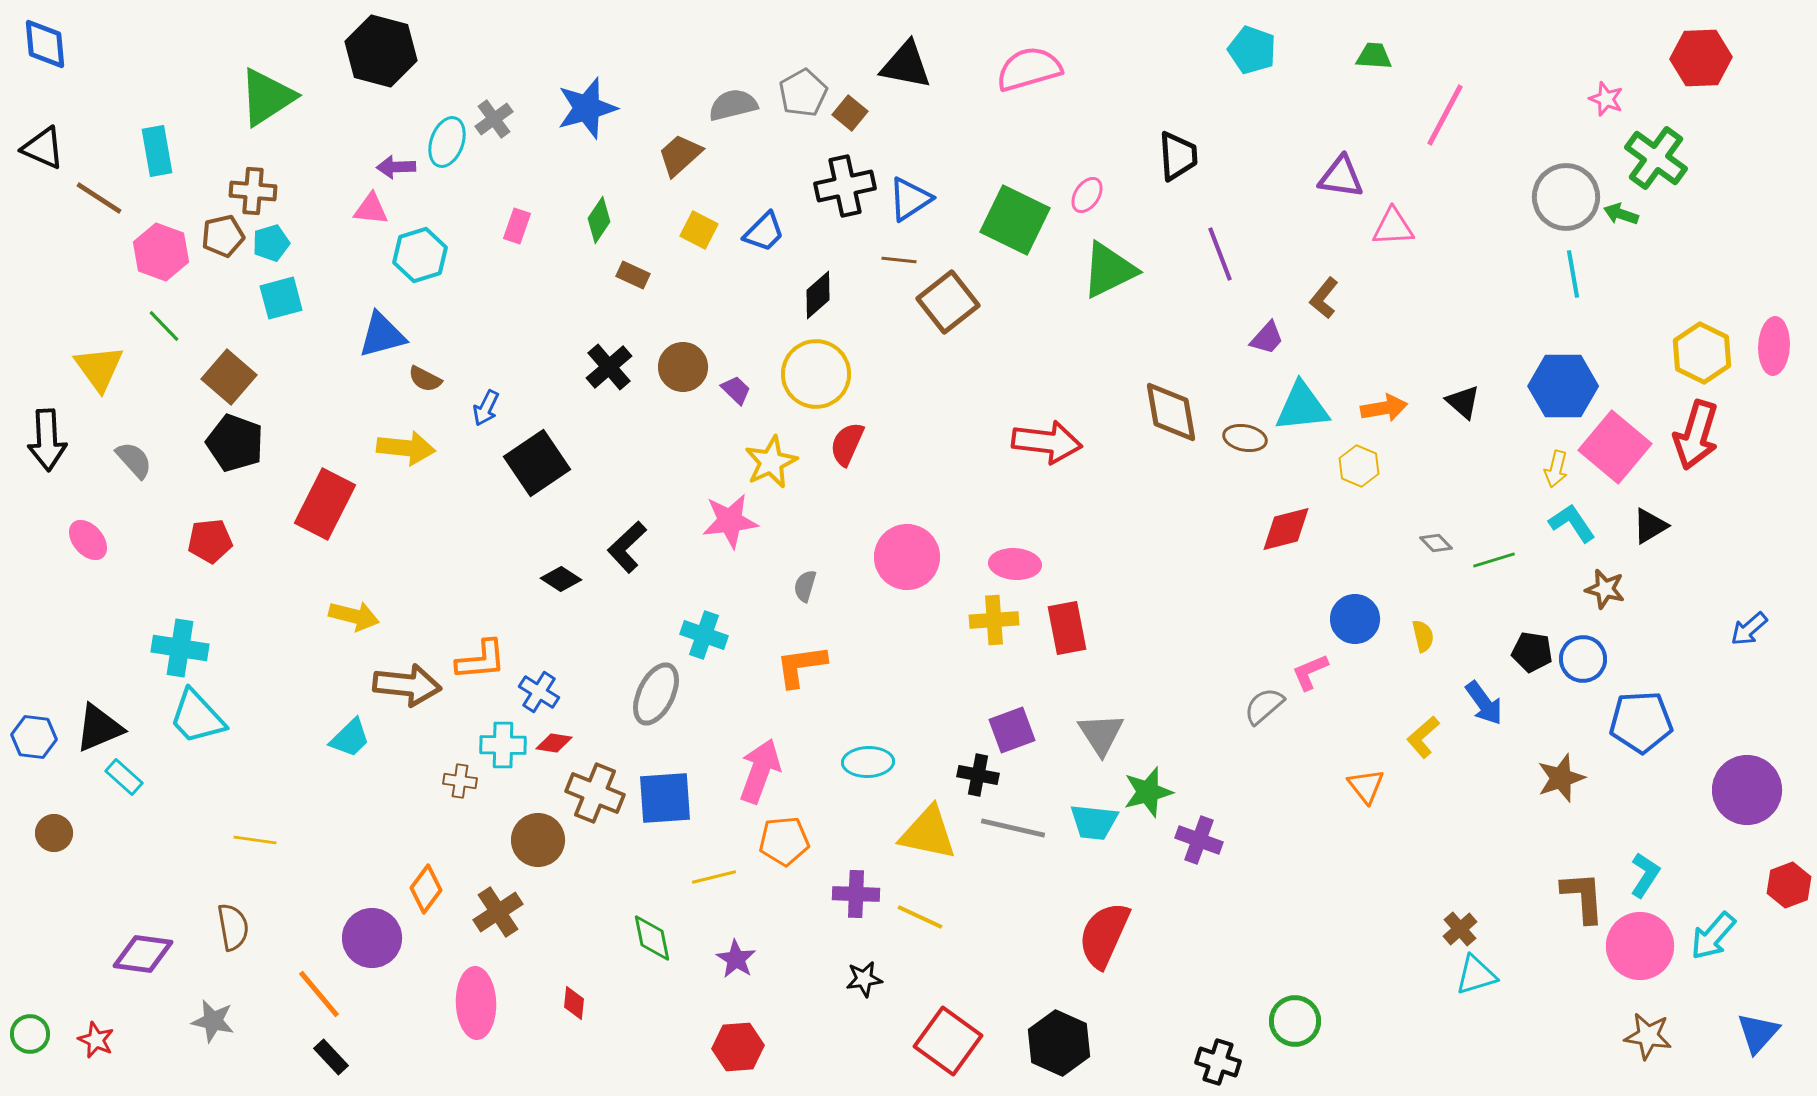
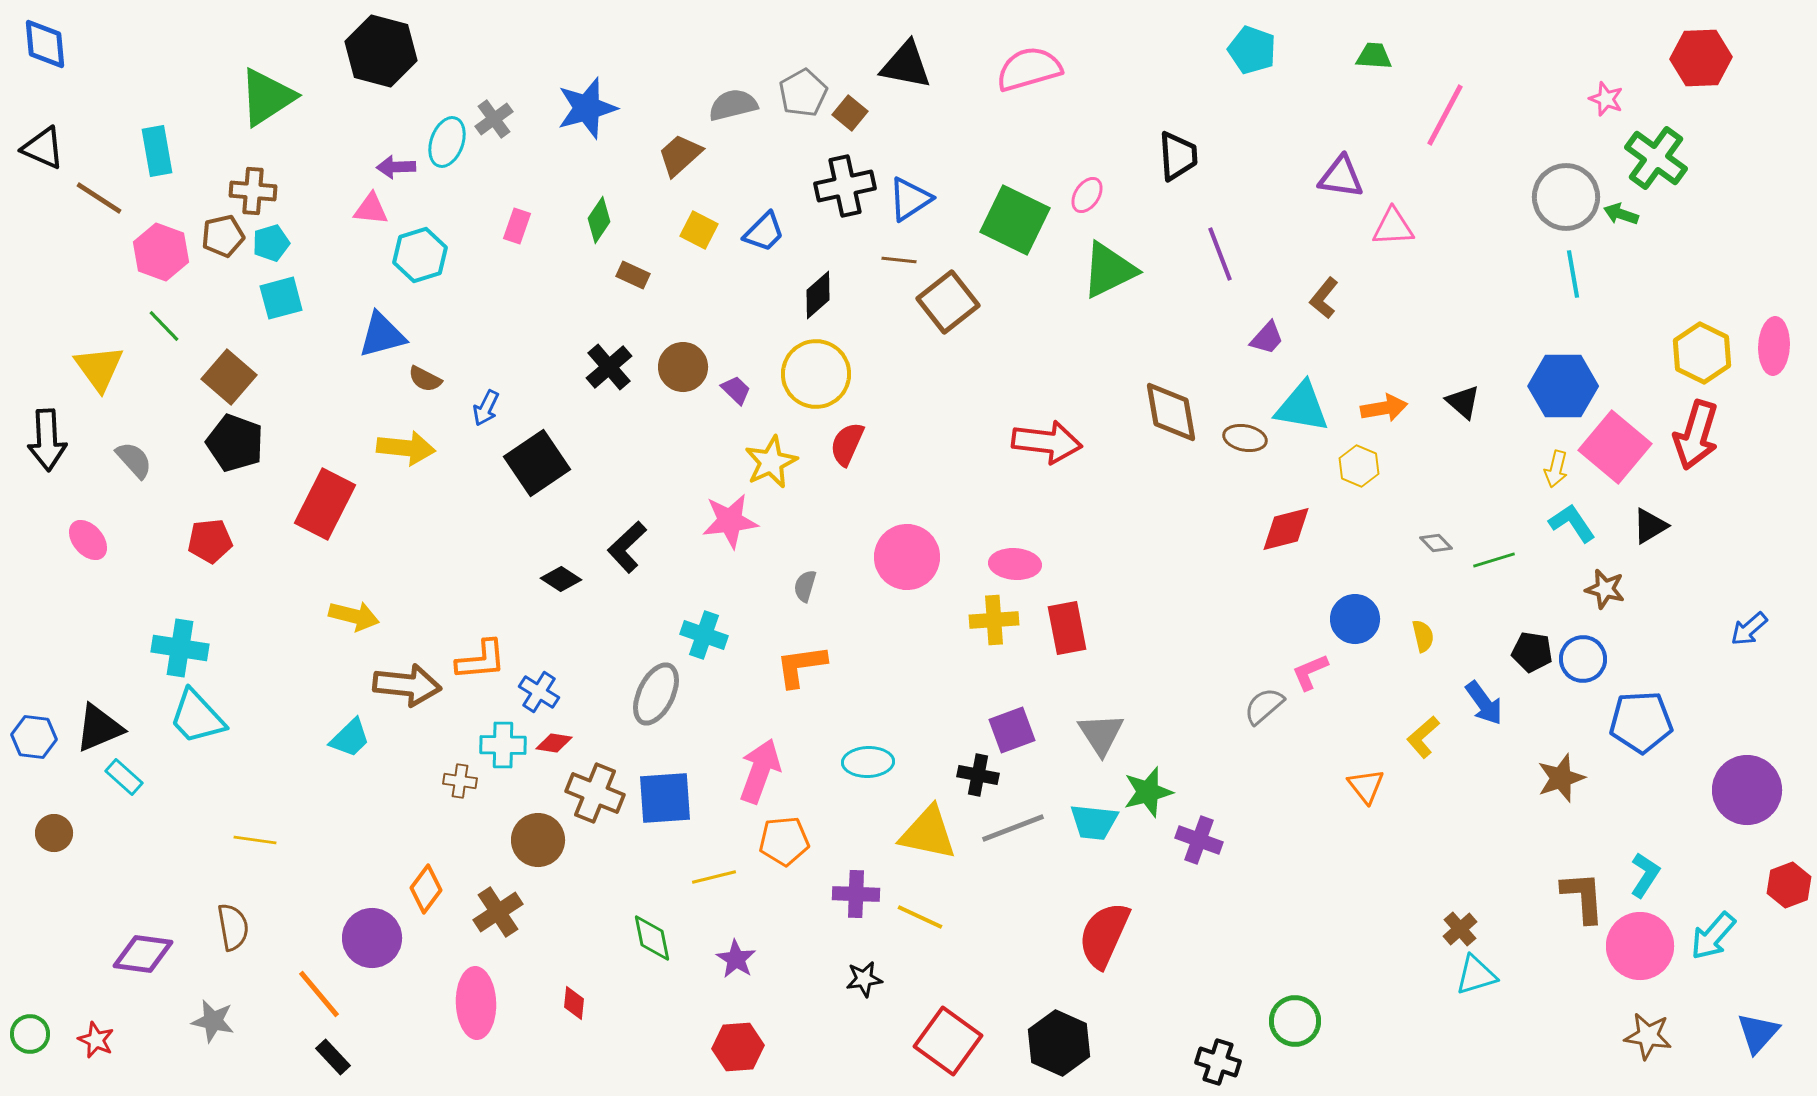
cyan triangle at (1302, 407): rotated 16 degrees clockwise
gray line at (1013, 828): rotated 34 degrees counterclockwise
black rectangle at (331, 1057): moved 2 px right
